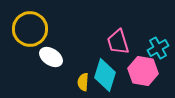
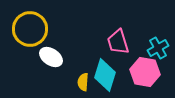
pink hexagon: moved 2 px right, 1 px down
